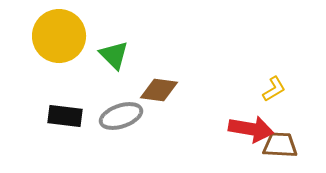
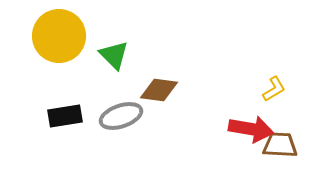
black rectangle: rotated 16 degrees counterclockwise
